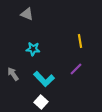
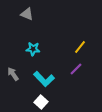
yellow line: moved 6 px down; rotated 48 degrees clockwise
